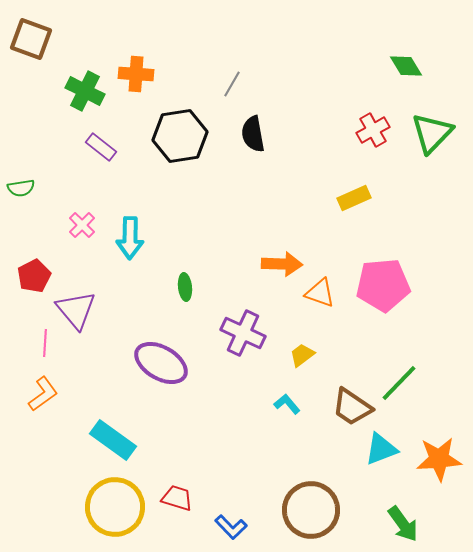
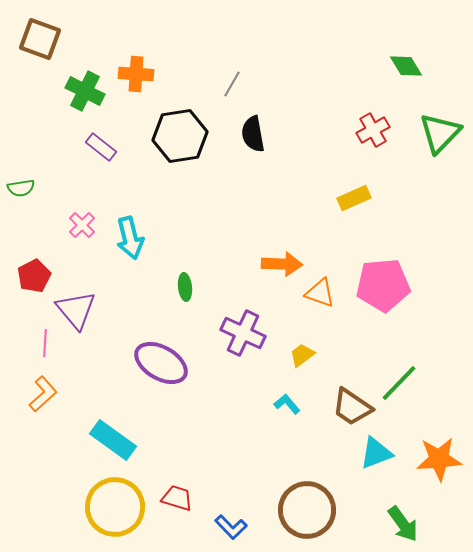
brown square: moved 9 px right
green triangle: moved 8 px right
cyan arrow: rotated 15 degrees counterclockwise
orange L-shape: rotated 6 degrees counterclockwise
cyan triangle: moved 5 px left, 4 px down
brown circle: moved 4 px left
